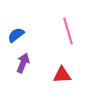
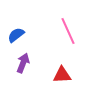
pink line: rotated 8 degrees counterclockwise
